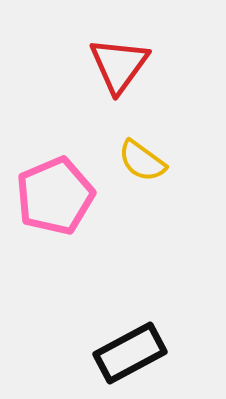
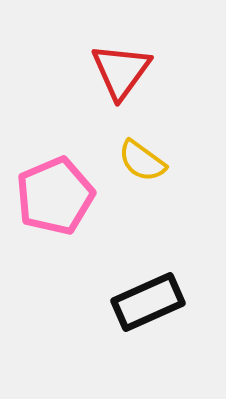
red triangle: moved 2 px right, 6 px down
black rectangle: moved 18 px right, 51 px up; rotated 4 degrees clockwise
